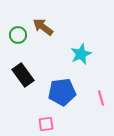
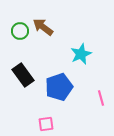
green circle: moved 2 px right, 4 px up
blue pentagon: moved 3 px left, 5 px up; rotated 12 degrees counterclockwise
